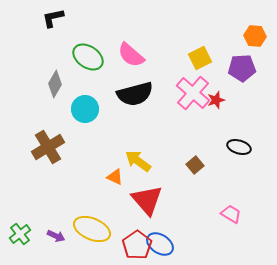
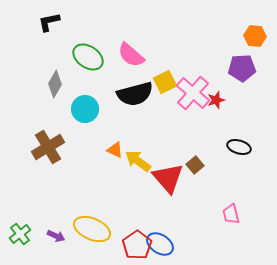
black L-shape: moved 4 px left, 4 px down
yellow square: moved 35 px left, 24 px down
orange triangle: moved 27 px up
red triangle: moved 21 px right, 22 px up
pink trapezoid: rotated 135 degrees counterclockwise
